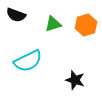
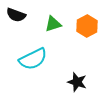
orange hexagon: moved 1 px right, 1 px down; rotated 10 degrees counterclockwise
cyan semicircle: moved 5 px right, 2 px up
black star: moved 2 px right, 2 px down
